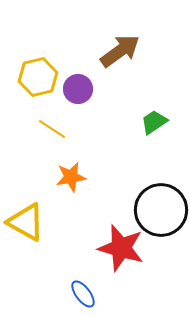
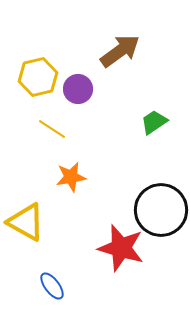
blue ellipse: moved 31 px left, 8 px up
